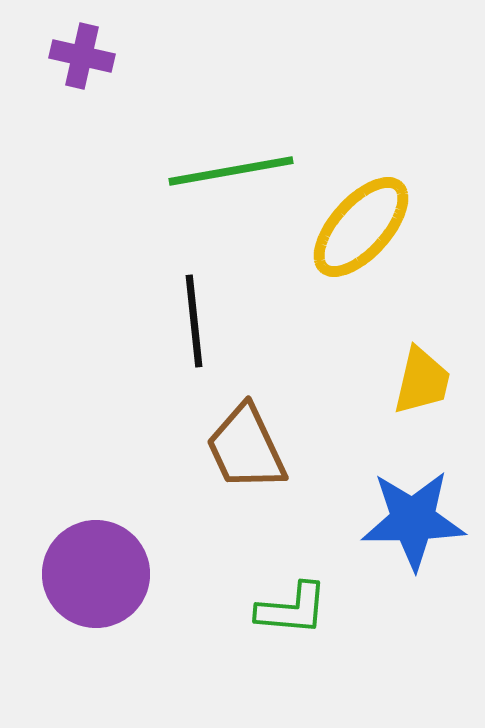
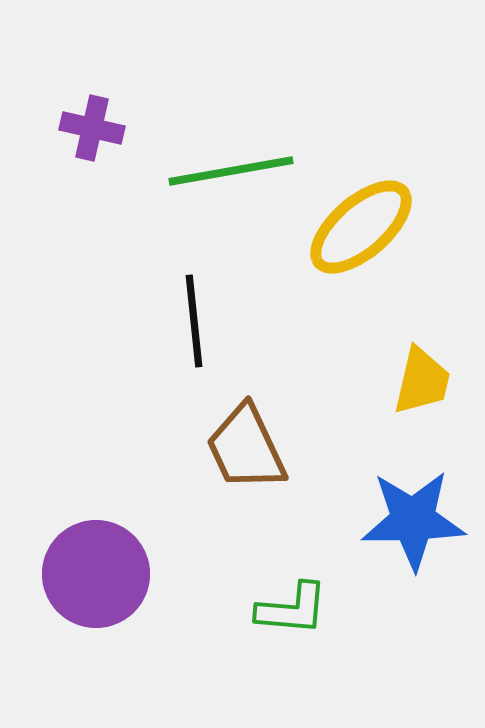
purple cross: moved 10 px right, 72 px down
yellow ellipse: rotated 7 degrees clockwise
